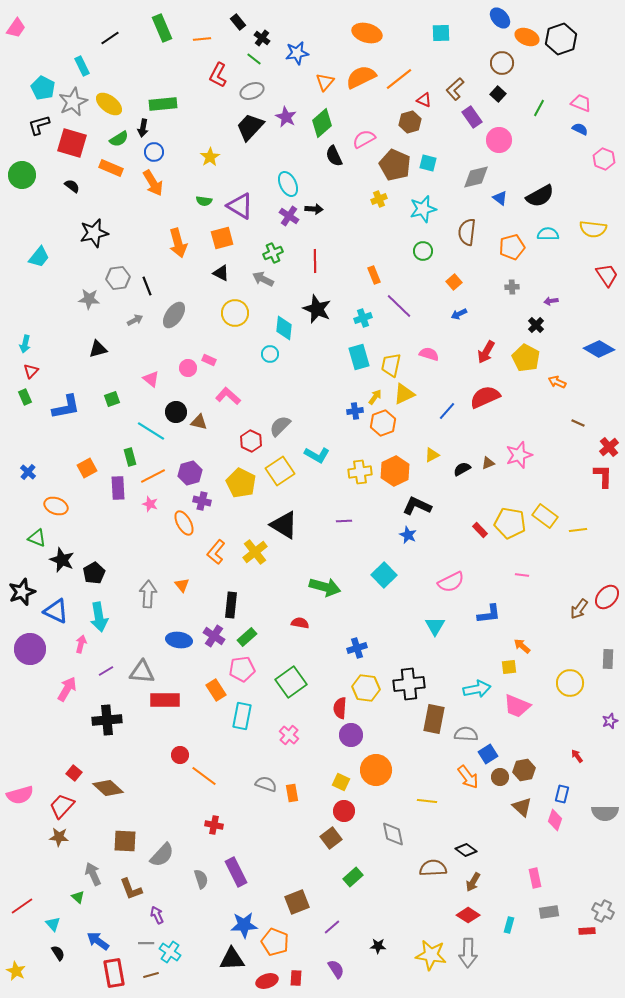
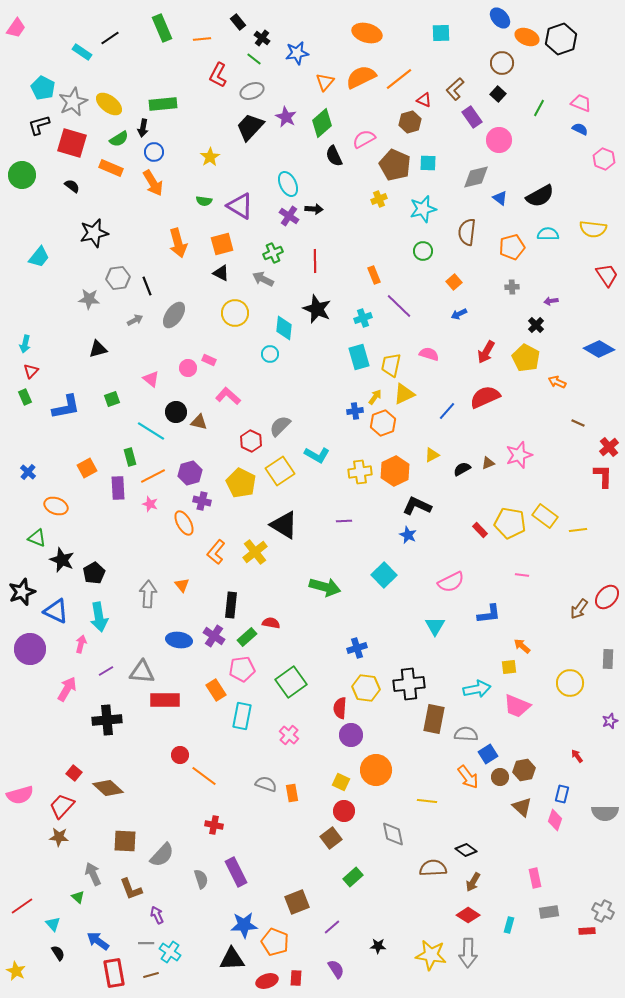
cyan rectangle at (82, 66): moved 14 px up; rotated 30 degrees counterclockwise
cyan square at (428, 163): rotated 12 degrees counterclockwise
orange square at (222, 238): moved 6 px down
red semicircle at (300, 623): moved 29 px left
